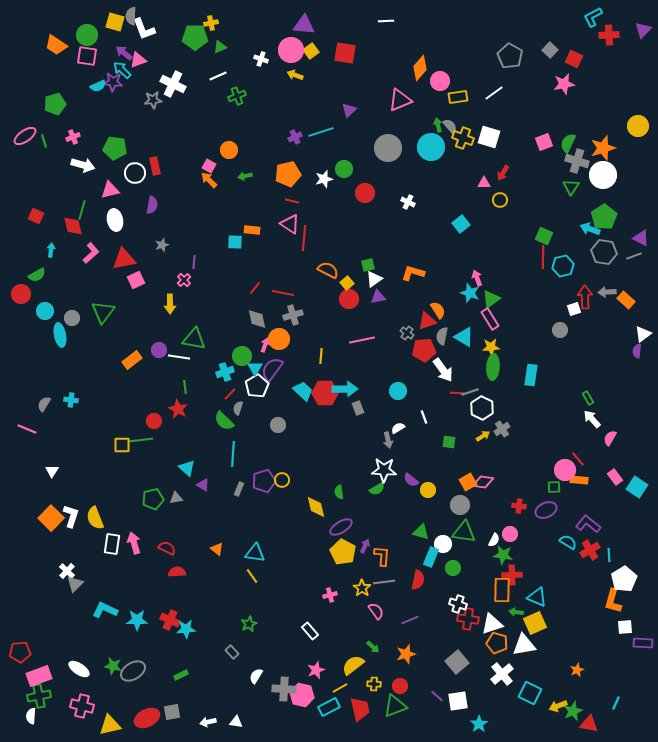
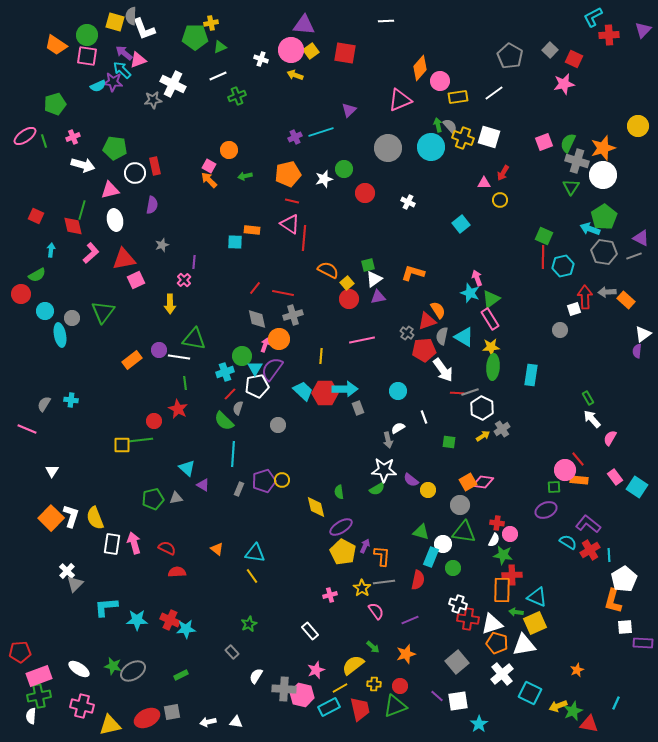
white pentagon at (257, 386): rotated 20 degrees clockwise
green line at (185, 387): moved 4 px up
red cross at (519, 506): moved 22 px left, 17 px down
cyan L-shape at (105, 610): moved 1 px right, 3 px up; rotated 30 degrees counterclockwise
